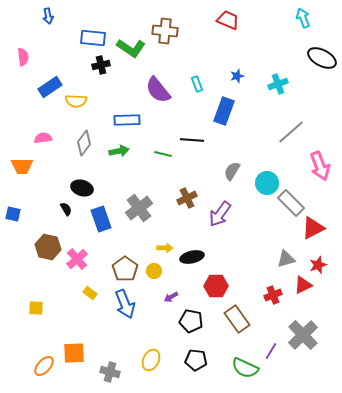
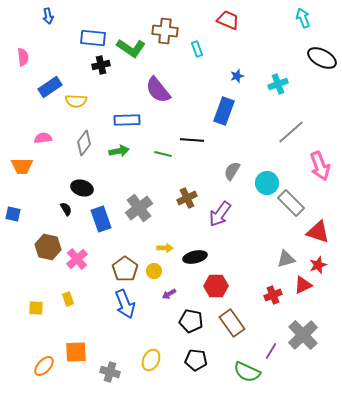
cyan rectangle at (197, 84): moved 35 px up
red triangle at (313, 228): moved 5 px right, 4 px down; rotated 45 degrees clockwise
black ellipse at (192, 257): moved 3 px right
yellow rectangle at (90, 293): moved 22 px left, 6 px down; rotated 32 degrees clockwise
purple arrow at (171, 297): moved 2 px left, 3 px up
brown rectangle at (237, 319): moved 5 px left, 4 px down
orange square at (74, 353): moved 2 px right, 1 px up
green semicircle at (245, 368): moved 2 px right, 4 px down
